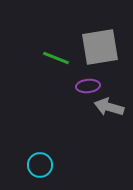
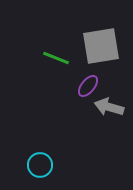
gray square: moved 1 px right, 1 px up
purple ellipse: rotated 45 degrees counterclockwise
